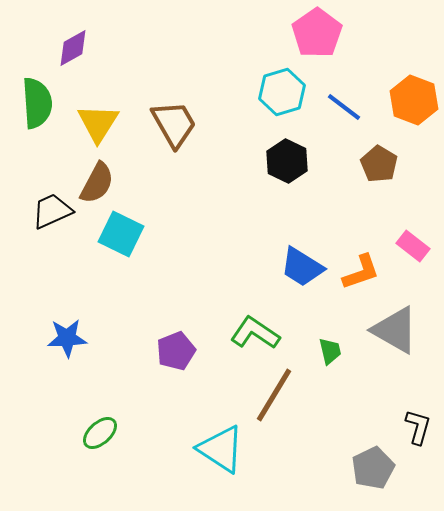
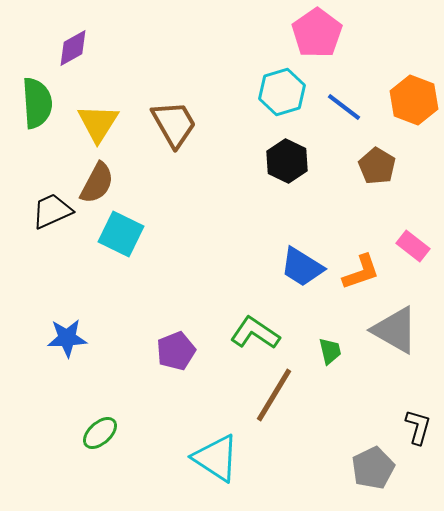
brown pentagon: moved 2 px left, 2 px down
cyan triangle: moved 5 px left, 9 px down
